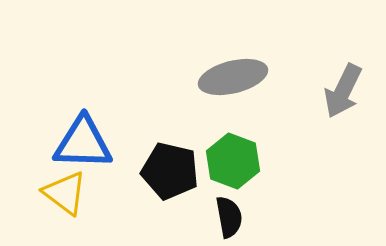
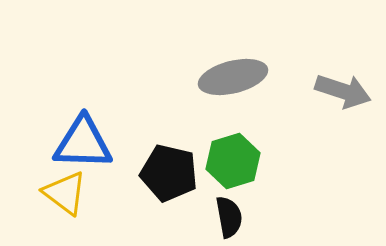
gray arrow: rotated 98 degrees counterclockwise
green hexagon: rotated 22 degrees clockwise
black pentagon: moved 1 px left, 2 px down
